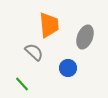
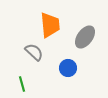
orange trapezoid: moved 1 px right
gray ellipse: rotated 15 degrees clockwise
green line: rotated 28 degrees clockwise
